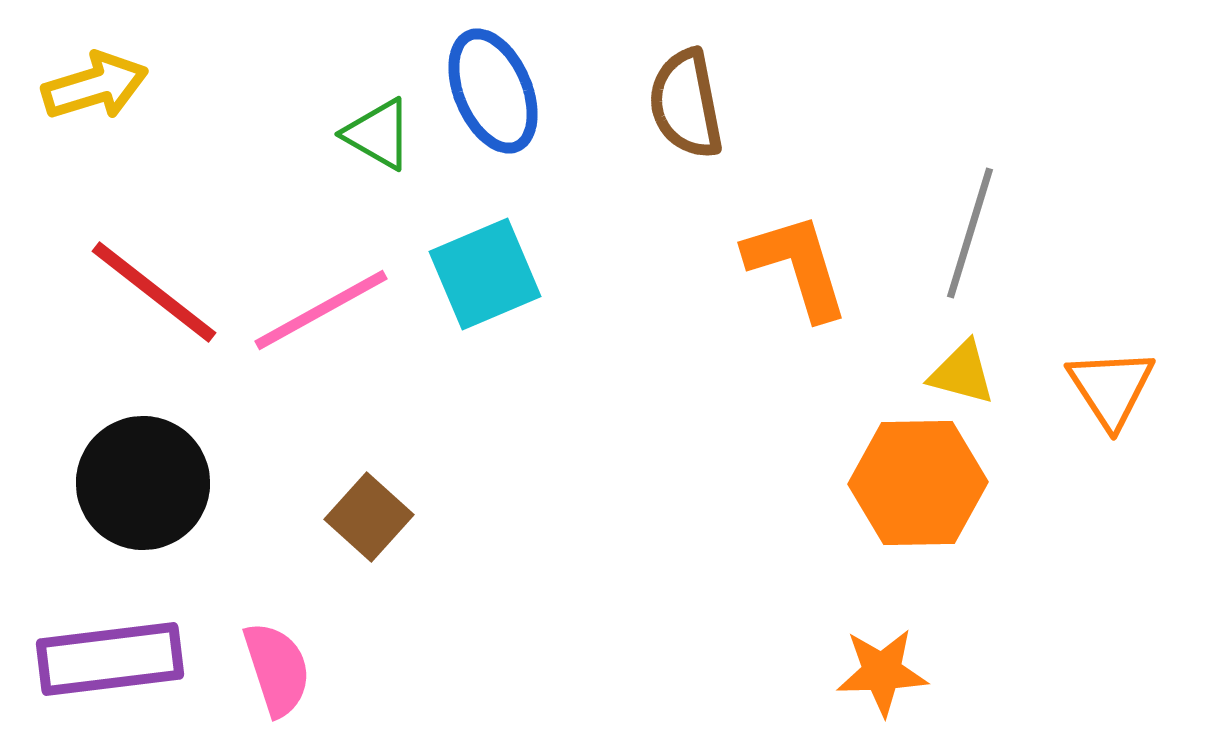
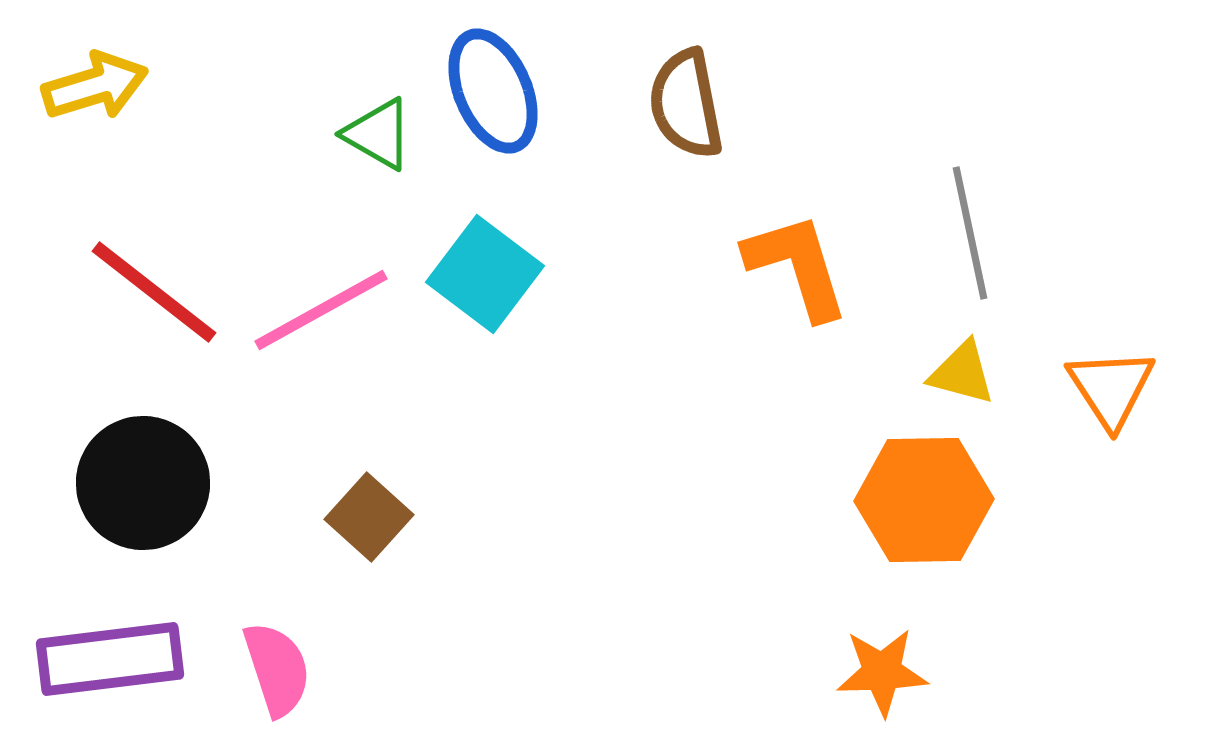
gray line: rotated 29 degrees counterclockwise
cyan square: rotated 30 degrees counterclockwise
orange hexagon: moved 6 px right, 17 px down
